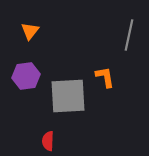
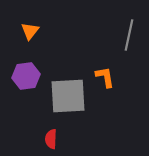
red semicircle: moved 3 px right, 2 px up
